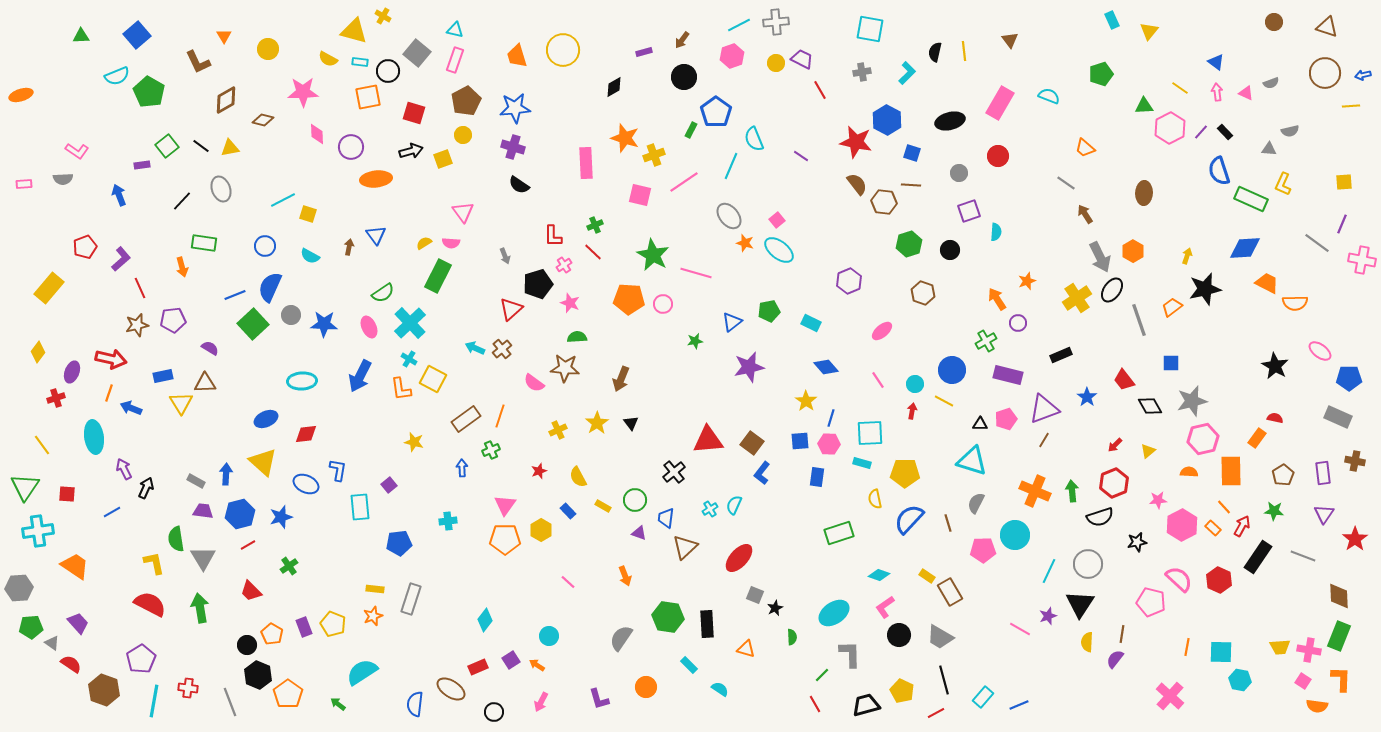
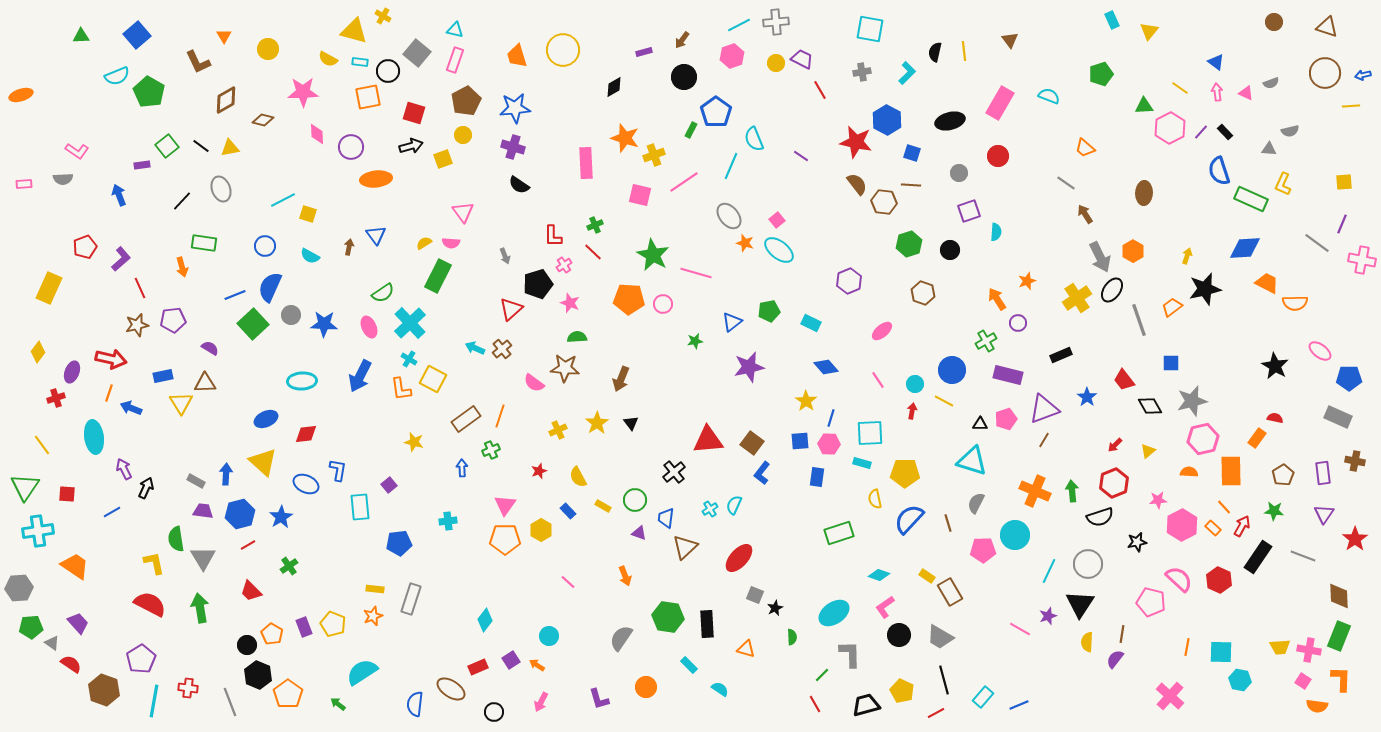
black arrow at (411, 151): moved 5 px up
yellow rectangle at (49, 288): rotated 16 degrees counterclockwise
blue star at (281, 517): rotated 15 degrees counterclockwise
